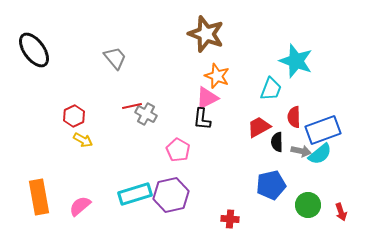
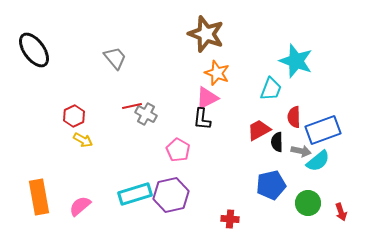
orange star: moved 3 px up
red trapezoid: moved 3 px down
cyan semicircle: moved 2 px left, 7 px down
green circle: moved 2 px up
